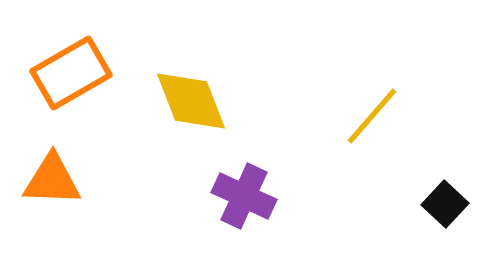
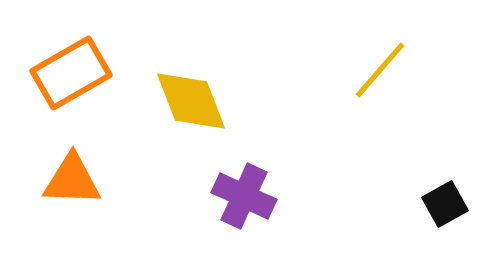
yellow line: moved 8 px right, 46 px up
orange triangle: moved 20 px right
black square: rotated 18 degrees clockwise
